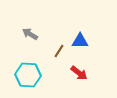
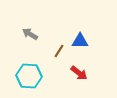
cyan hexagon: moved 1 px right, 1 px down
